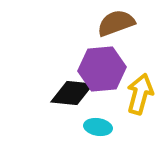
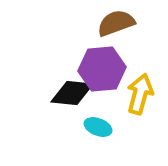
cyan ellipse: rotated 12 degrees clockwise
